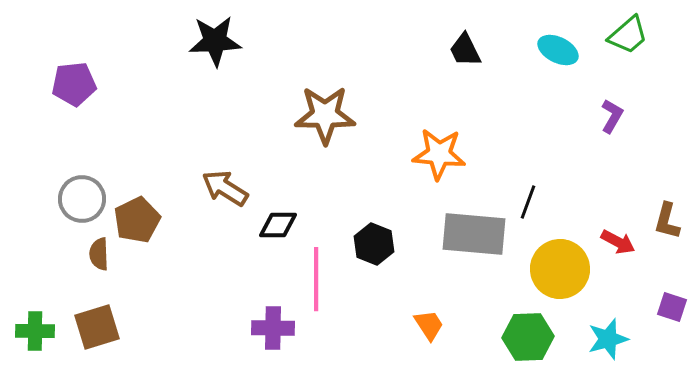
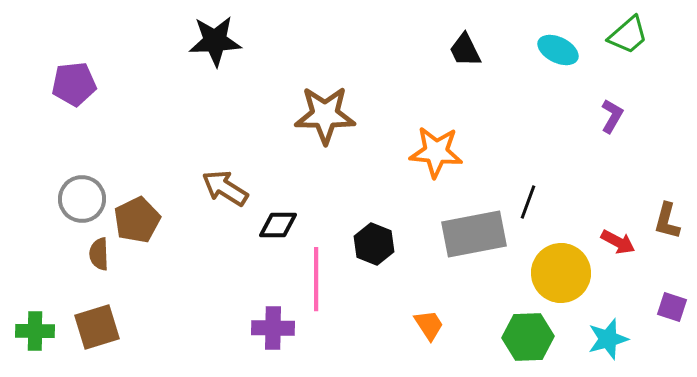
orange star: moved 3 px left, 2 px up
gray rectangle: rotated 16 degrees counterclockwise
yellow circle: moved 1 px right, 4 px down
